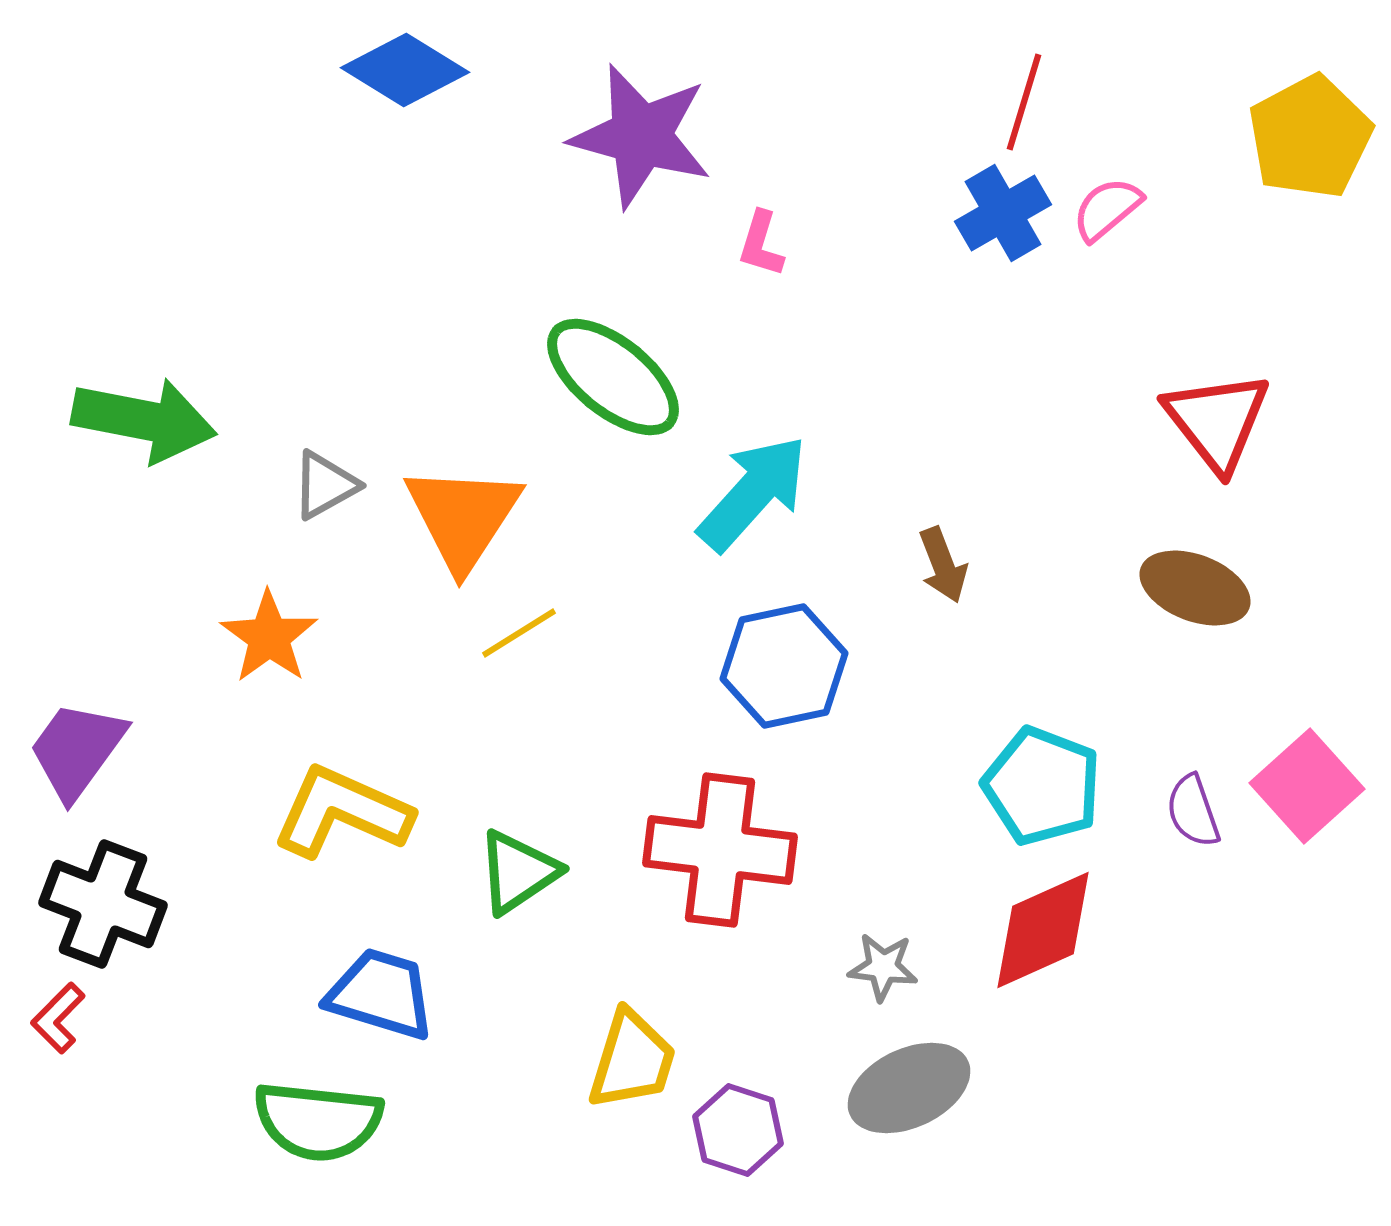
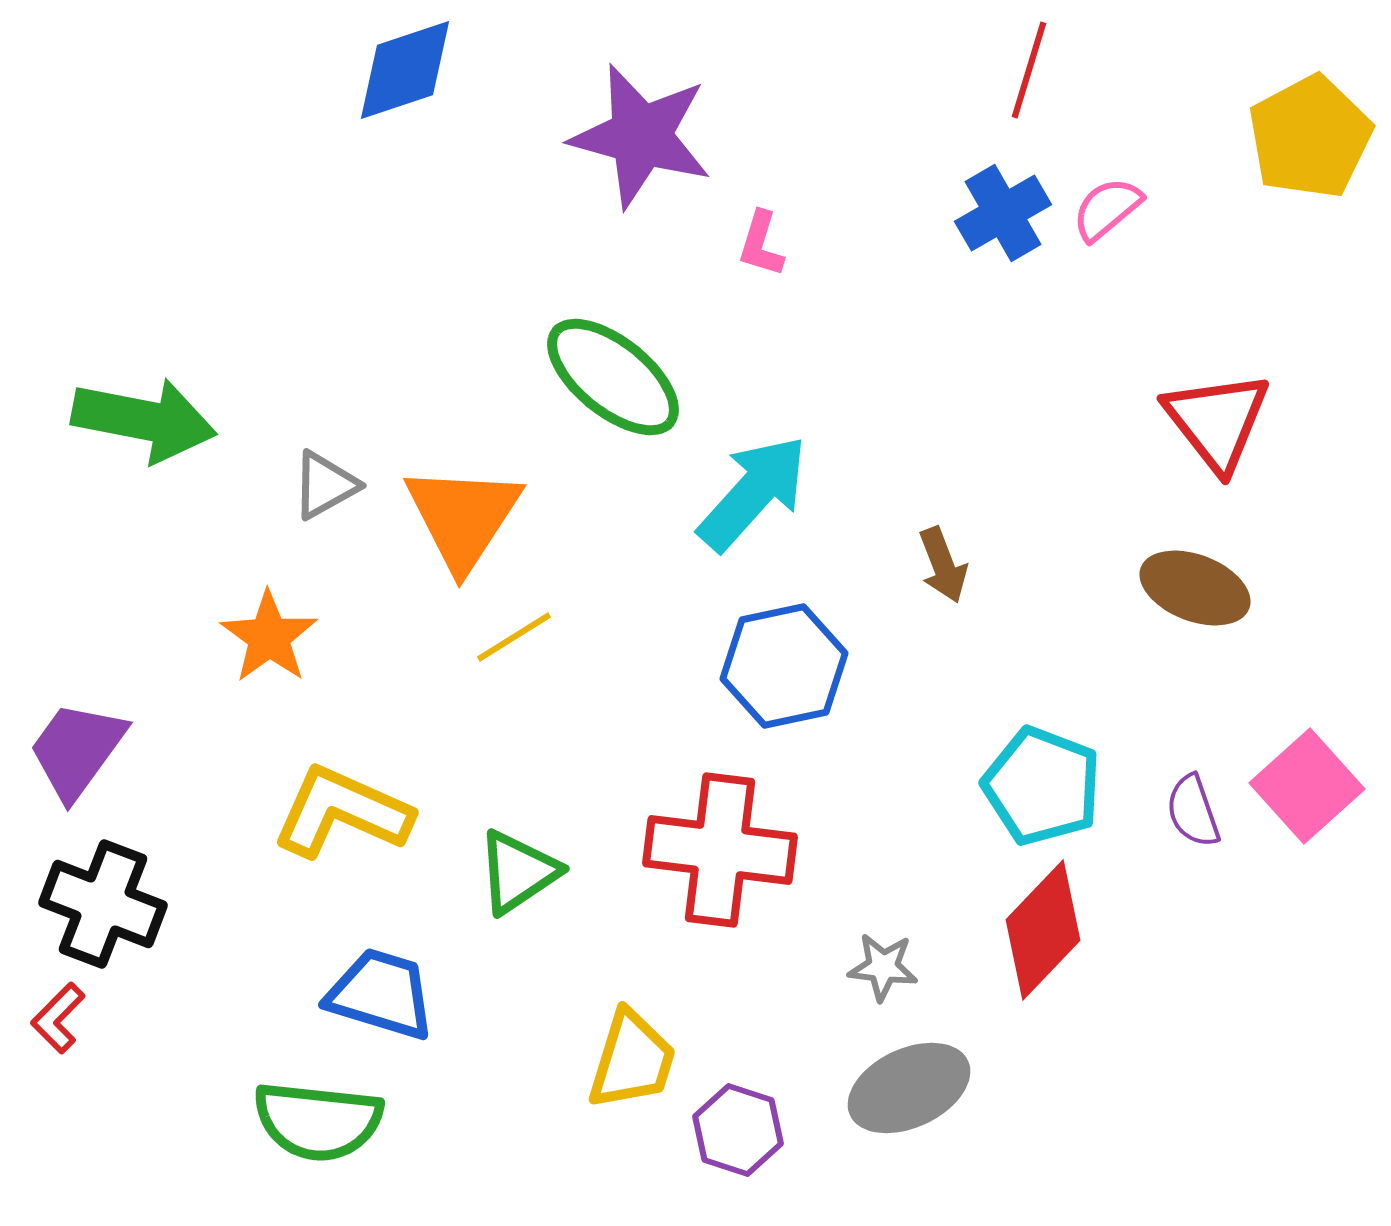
blue diamond: rotated 50 degrees counterclockwise
red line: moved 5 px right, 32 px up
yellow line: moved 5 px left, 4 px down
red diamond: rotated 22 degrees counterclockwise
